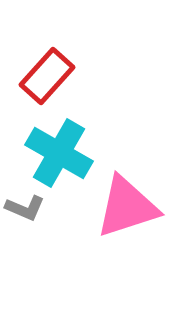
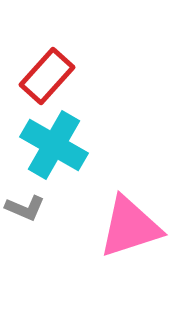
cyan cross: moved 5 px left, 8 px up
pink triangle: moved 3 px right, 20 px down
